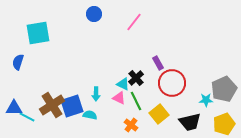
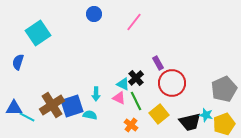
cyan square: rotated 25 degrees counterclockwise
cyan star: moved 15 px down; rotated 16 degrees clockwise
